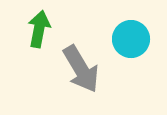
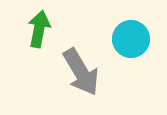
gray arrow: moved 3 px down
